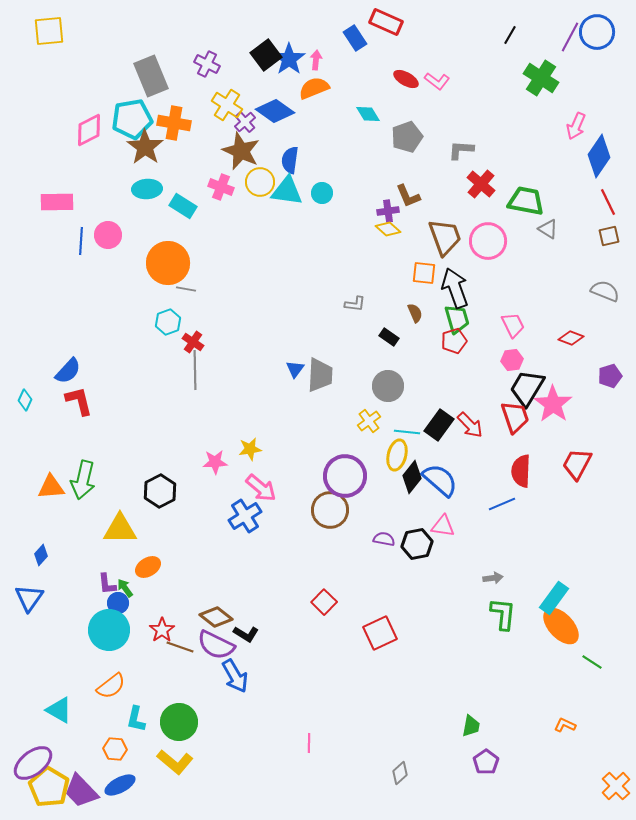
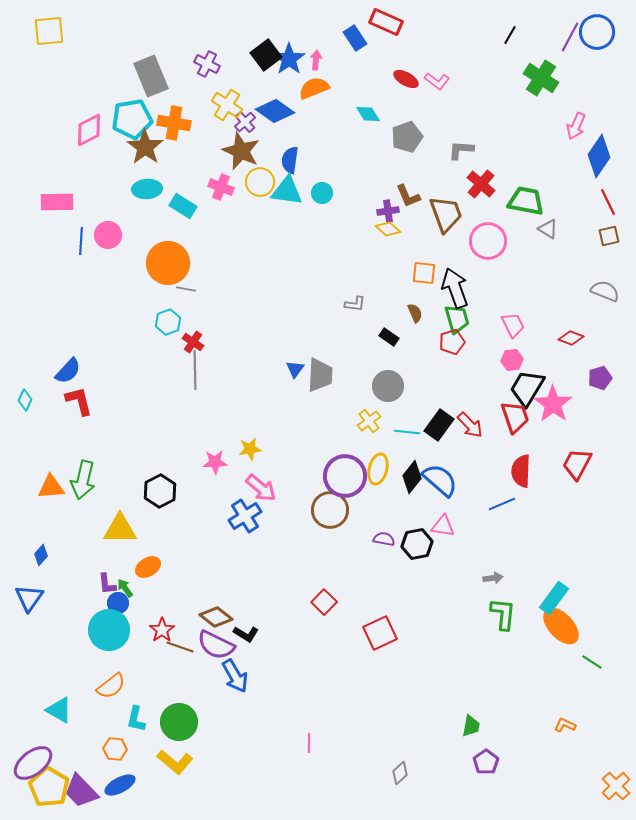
brown trapezoid at (445, 237): moved 1 px right, 23 px up
red pentagon at (454, 341): moved 2 px left, 1 px down
purple pentagon at (610, 376): moved 10 px left, 2 px down
yellow ellipse at (397, 455): moved 19 px left, 14 px down
